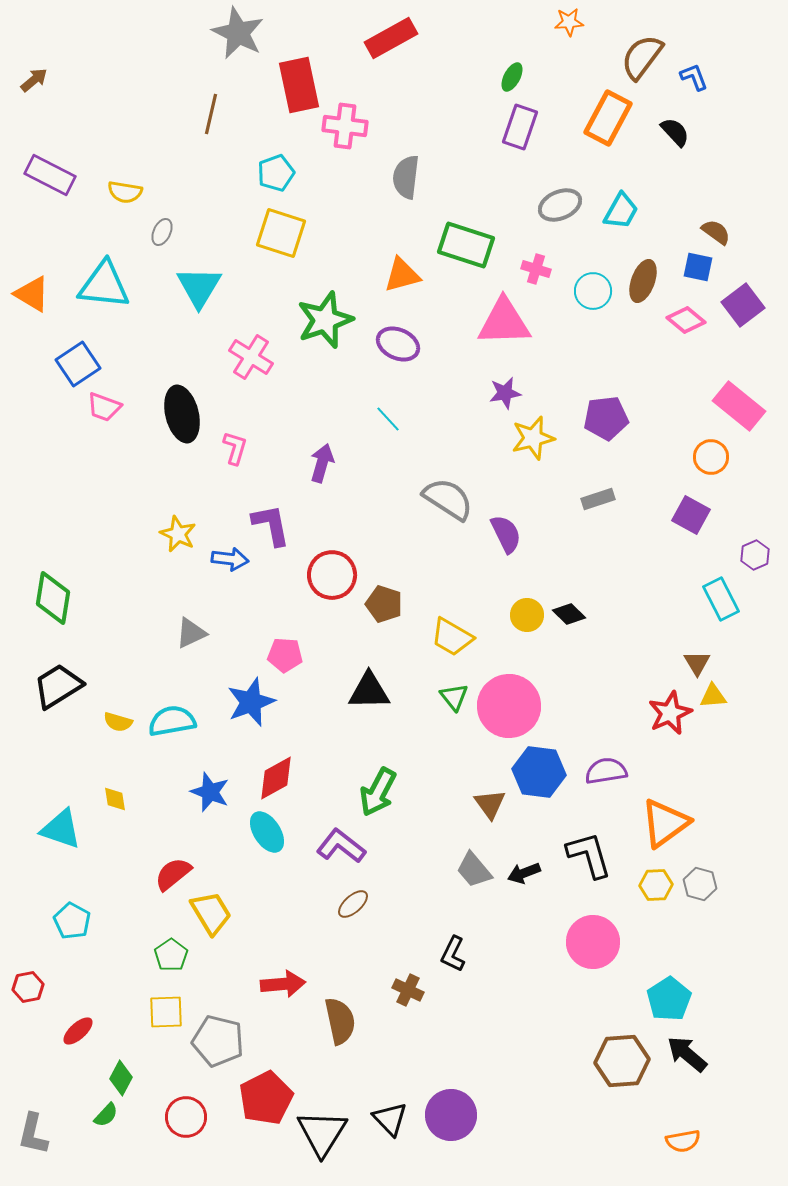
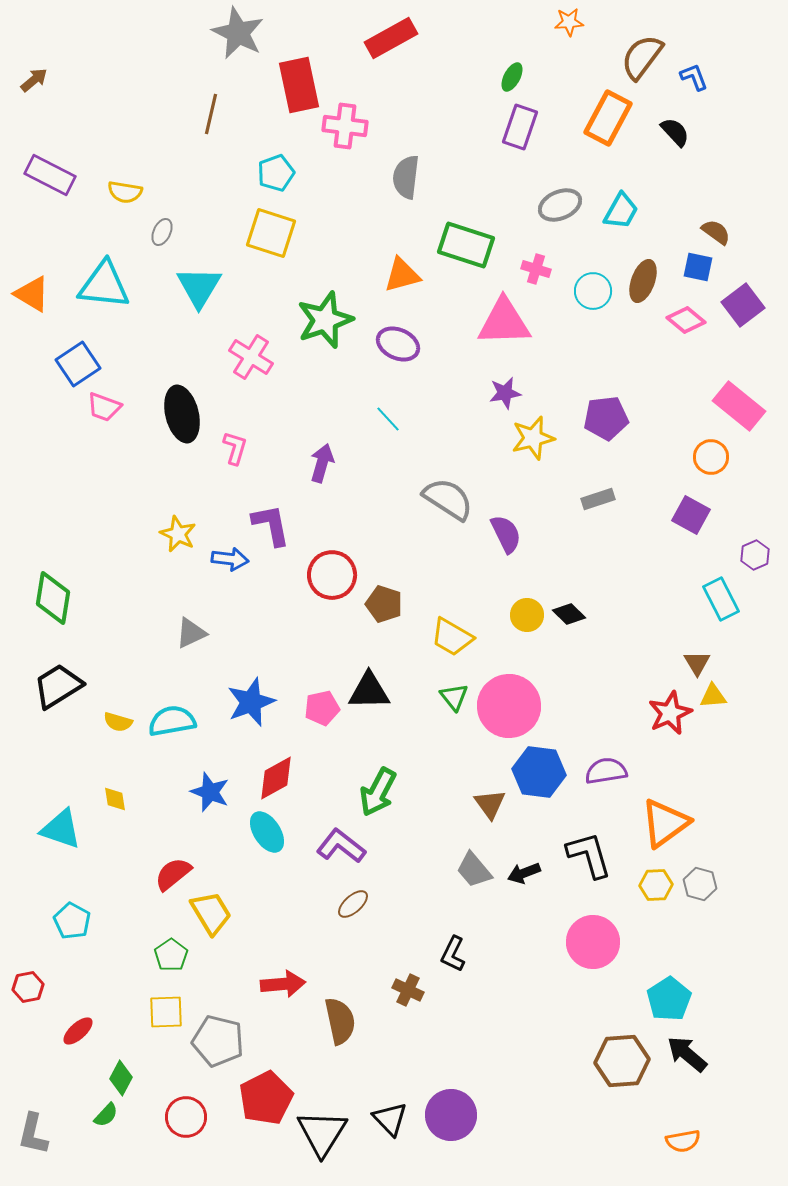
yellow square at (281, 233): moved 10 px left
pink pentagon at (285, 655): moved 37 px right, 53 px down; rotated 16 degrees counterclockwise
